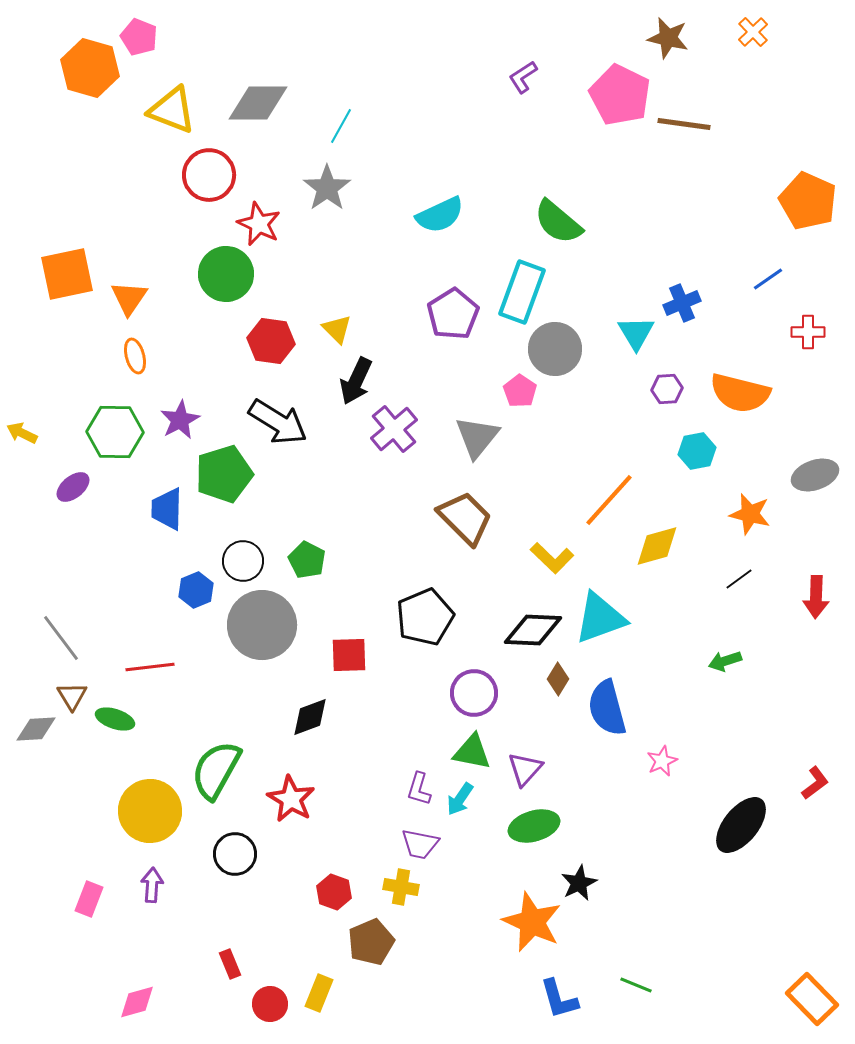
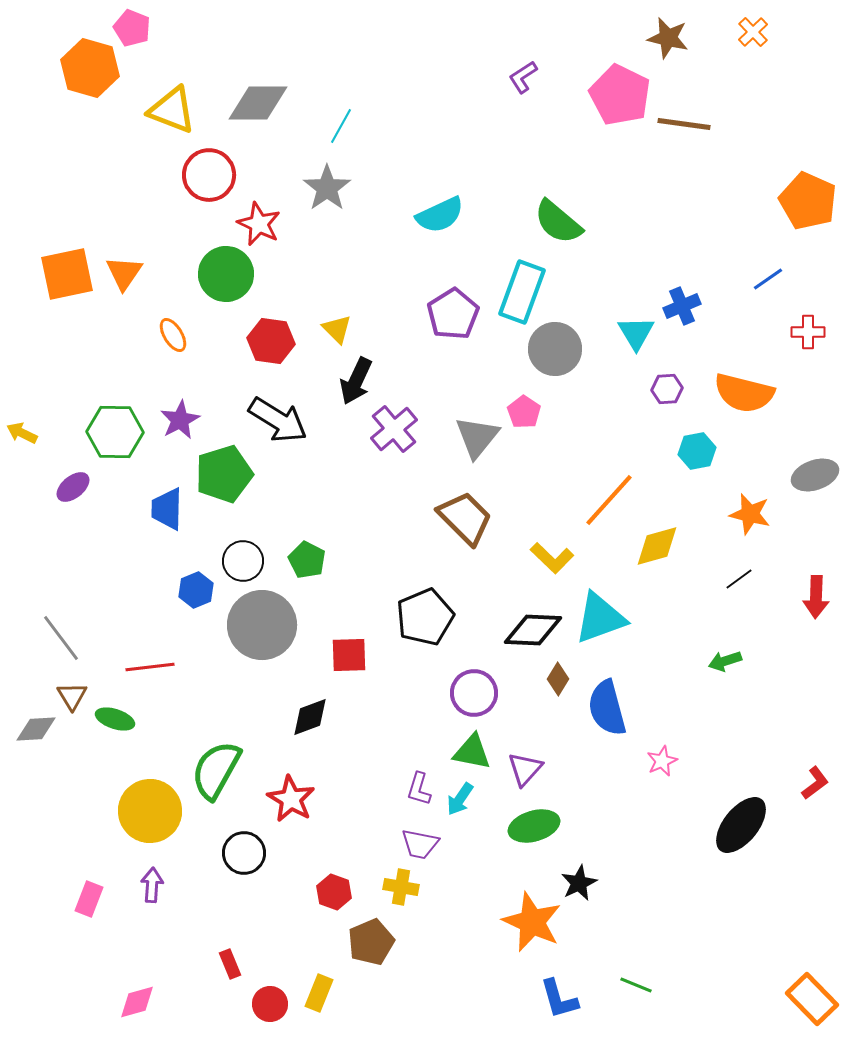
pink pentagon at (139, 37): moved 7 px left, 9 px up
orange triangle at (129, 298): moved 5 px left, 25 px up
blue cross at (682, 303): moved 3 px down
orange ellipse at (135, 356): moved 38 px right, 21 px up; rotated 16 degrees counterclockwise
pink pentagon at (520, 391): moved 4 px right, 21 px down
orange semicircle at (740, 393): moved 4 px right
black arrow at (278, 422): moved 2 px up
black circle at (235, 854): moved 9 px right, 1 px up
